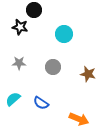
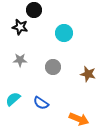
cyan circle: moved 1 px up
gray star: moved 1 px right, 3 px up
